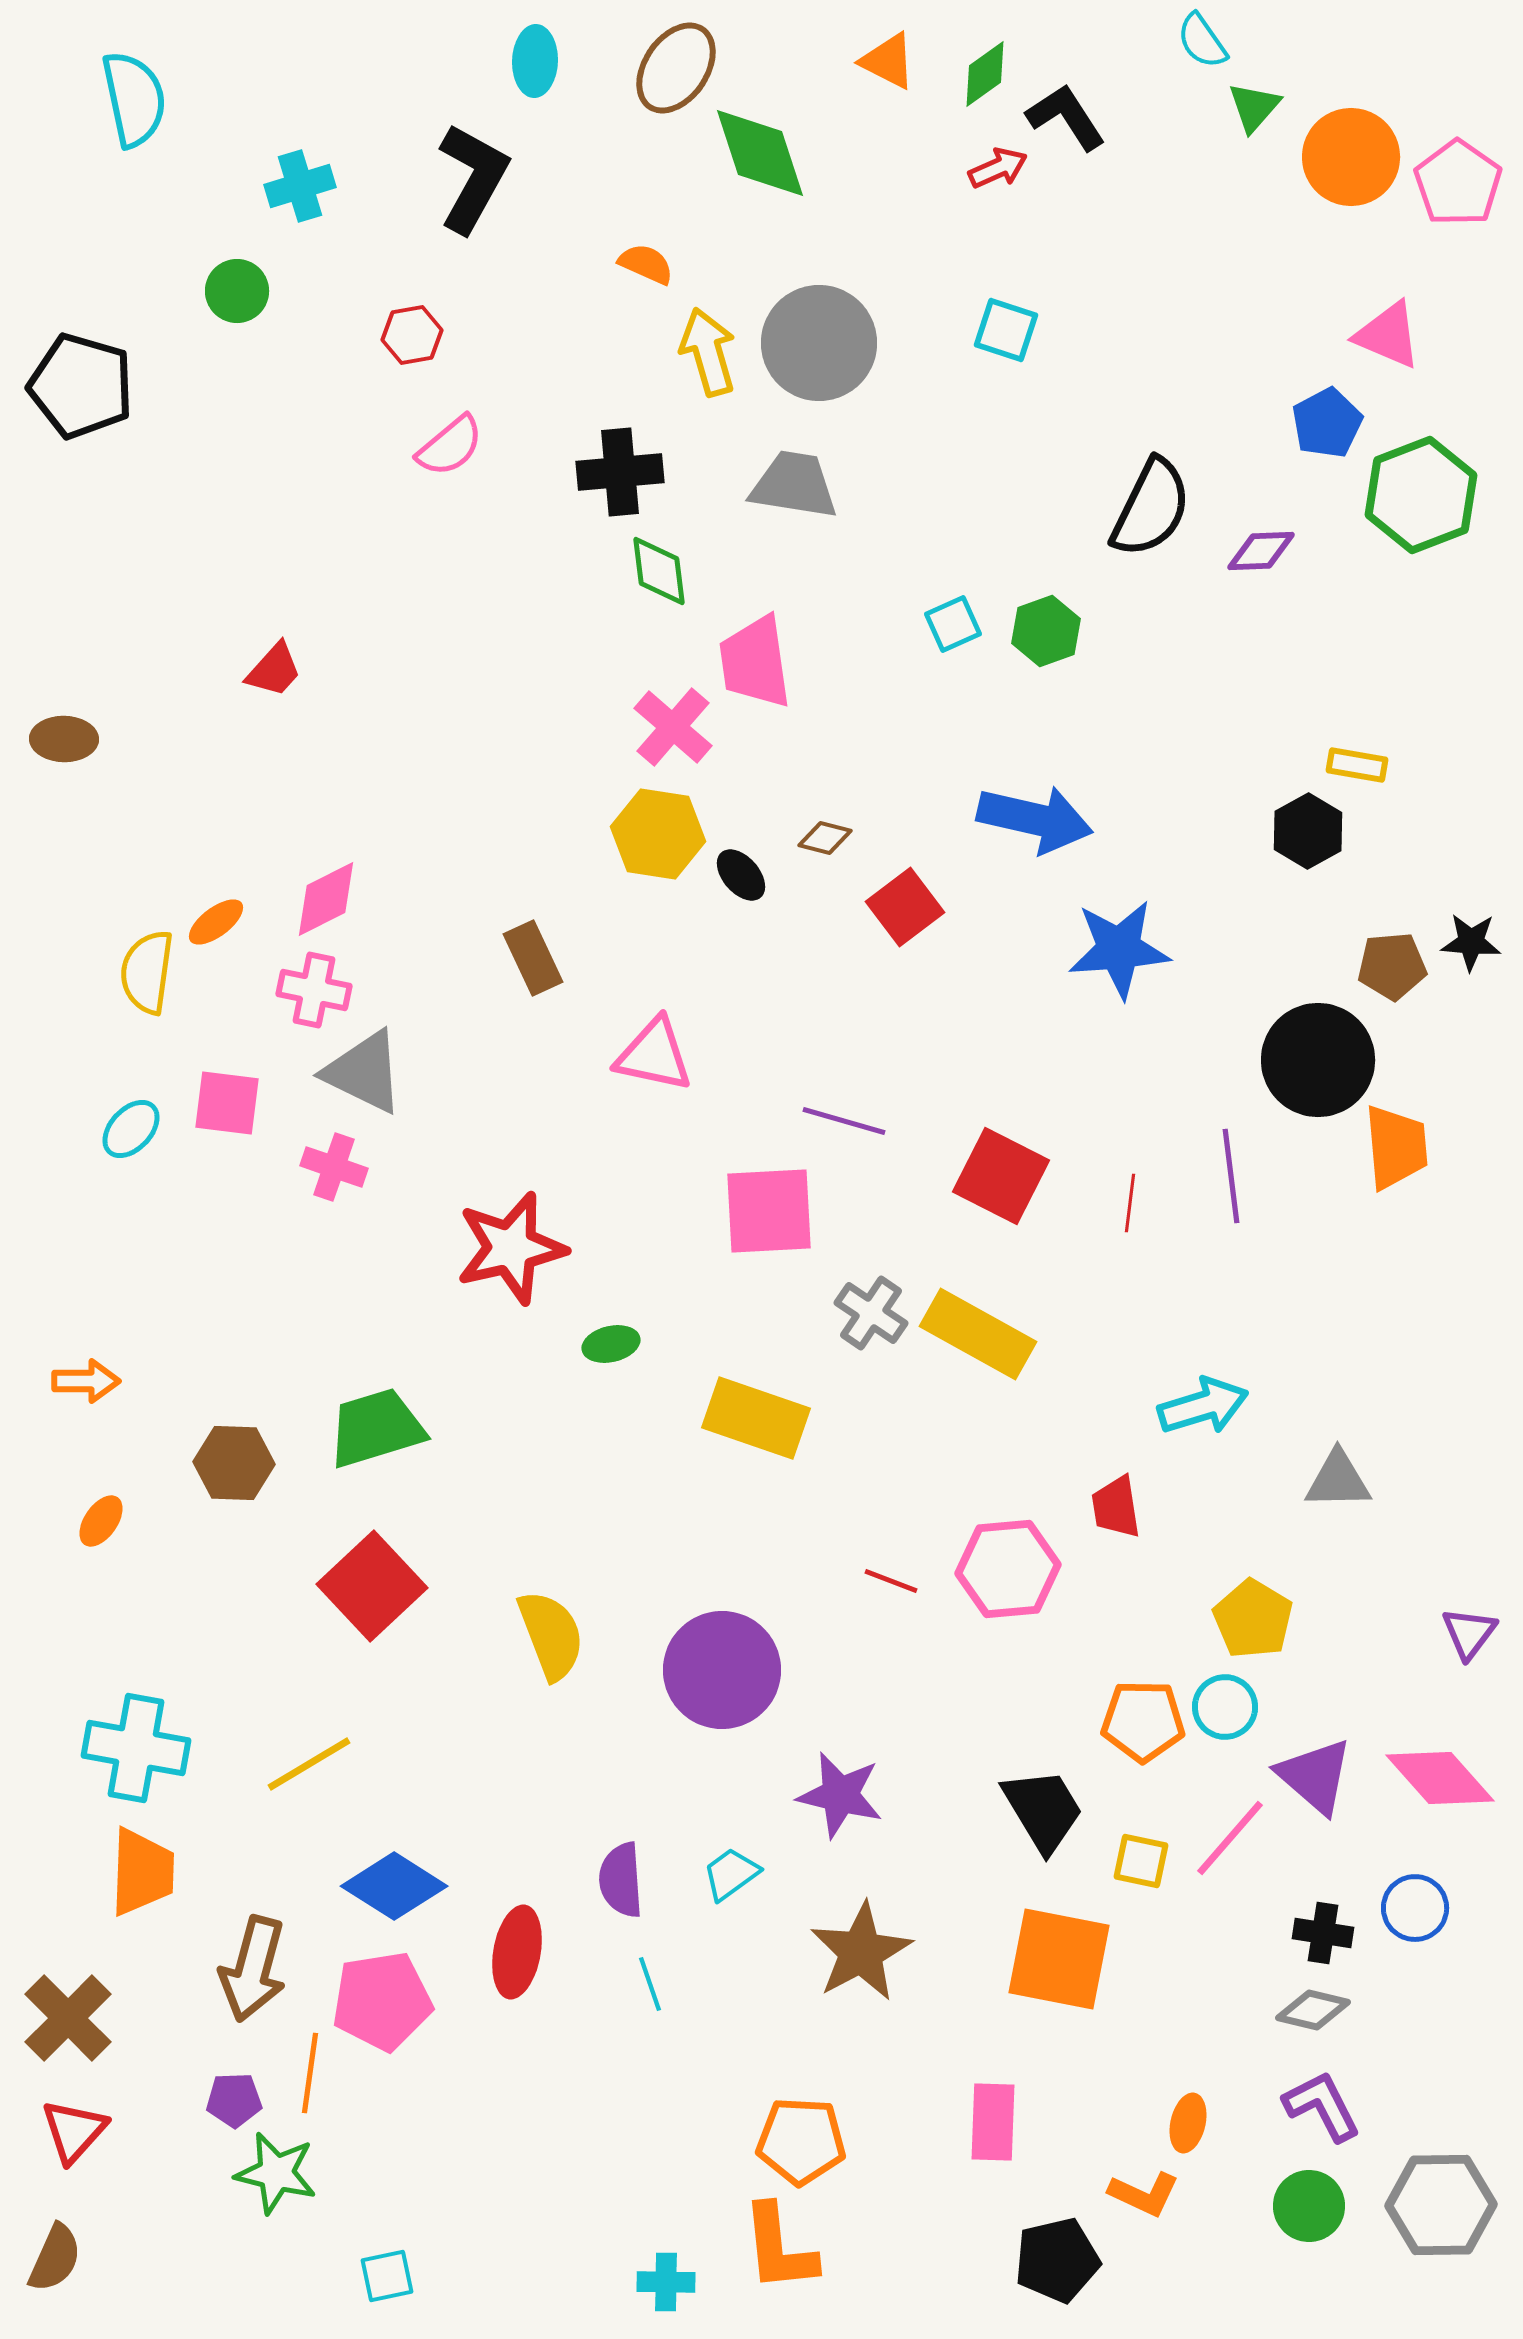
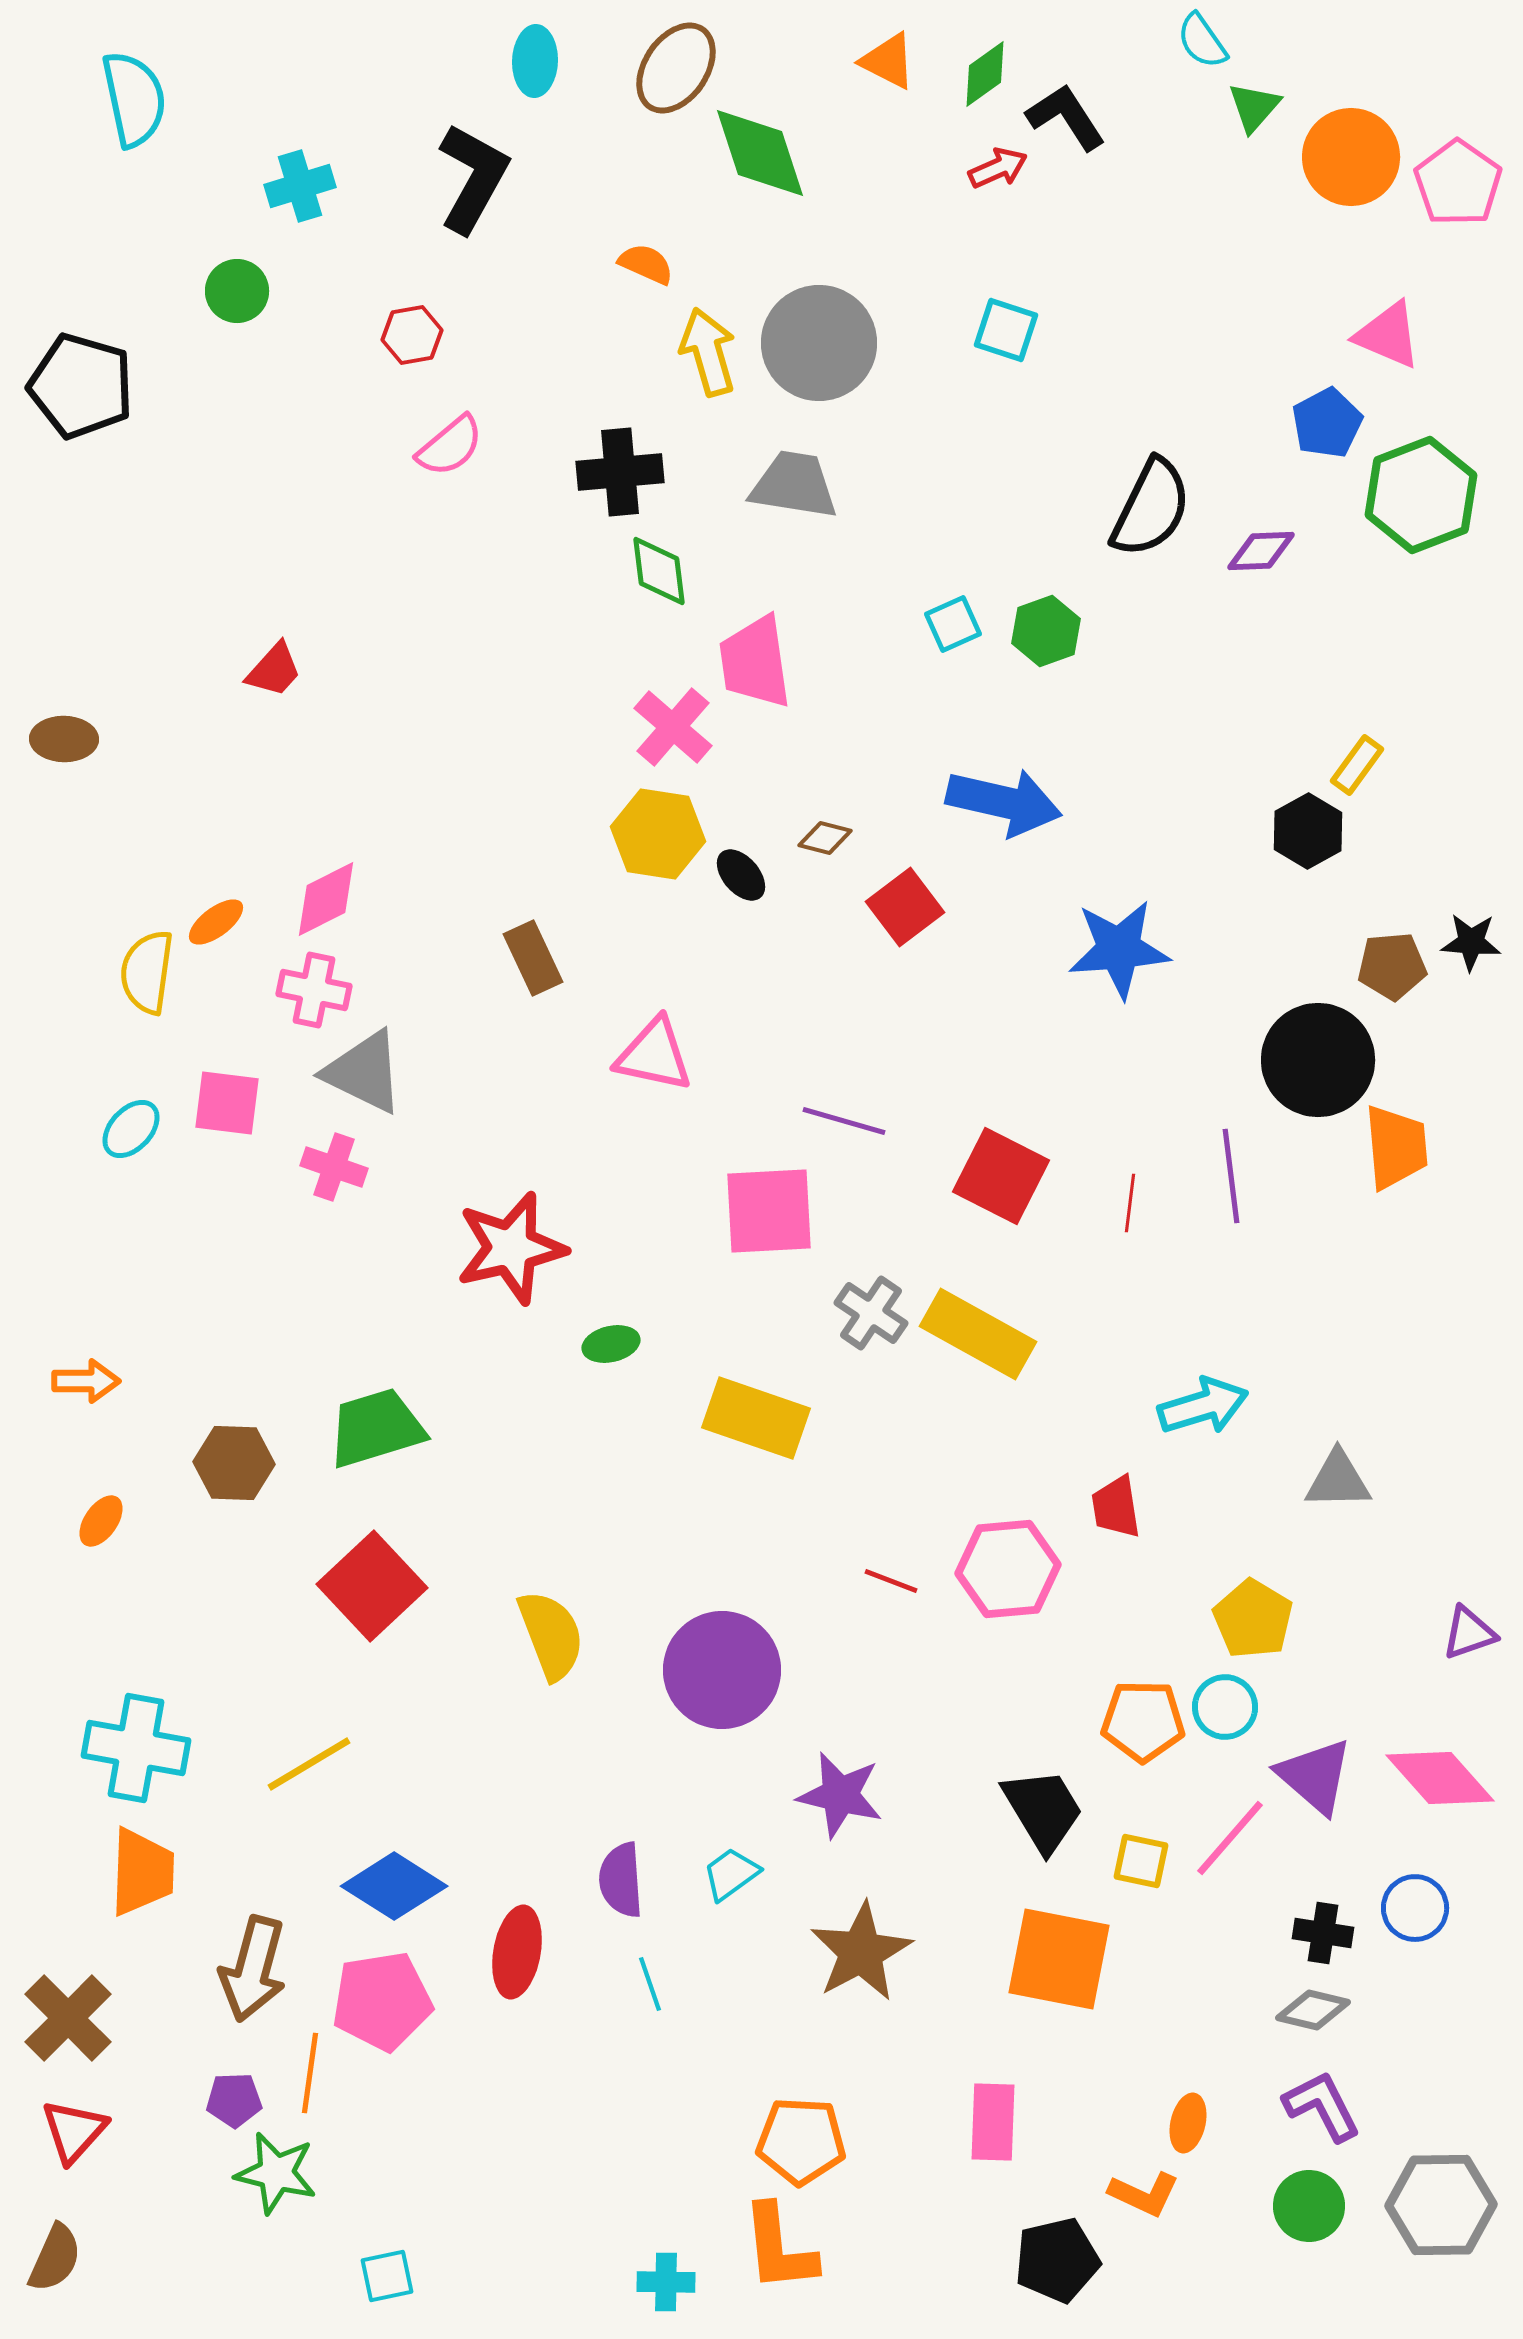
yellow rectangle at (1357, 765): rotated 64 degrees counterclockwise
blue arrow at (1035, 819): moved 31 px left, 17 px up
purple triangle at (1469, 1633): rotated 34 degrees clockwise
